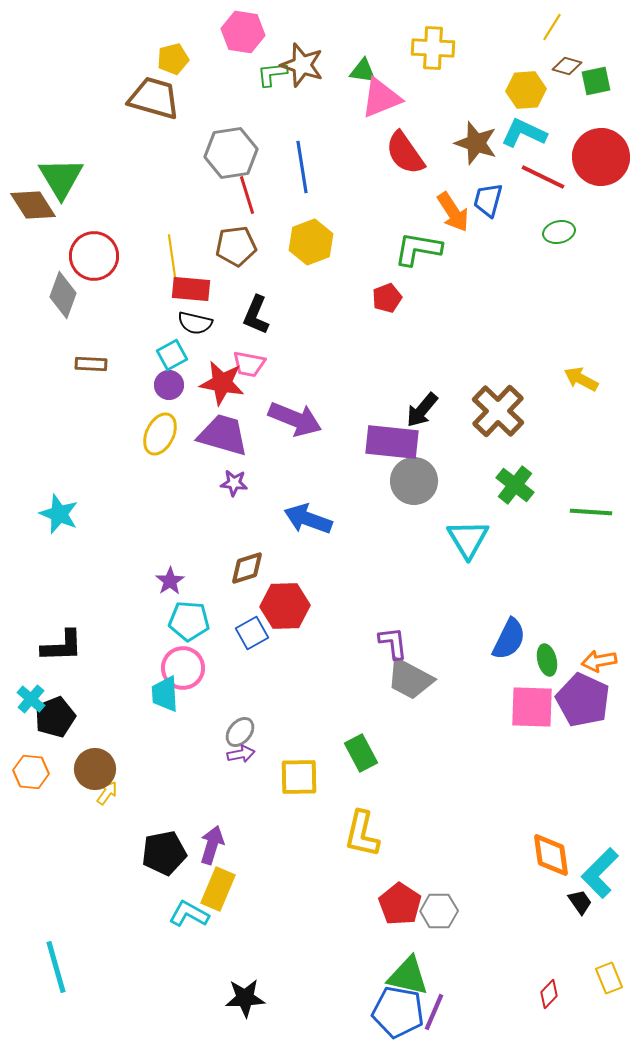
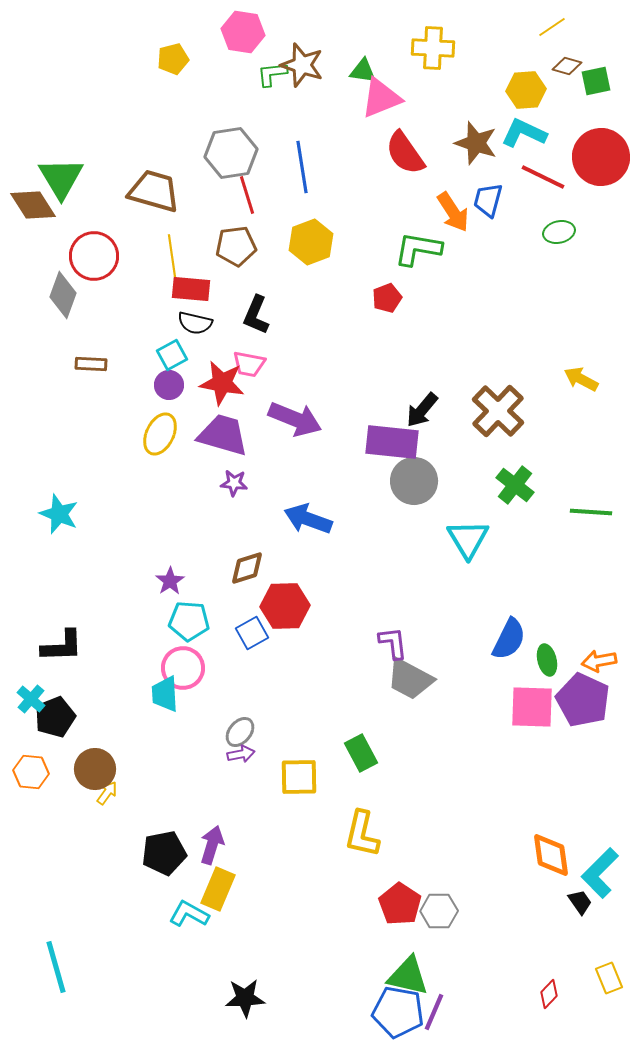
yellow line at (552, 27): rotated 24 degrees clockwise
brown trapezoid at (154, 98): moved 93 px down
